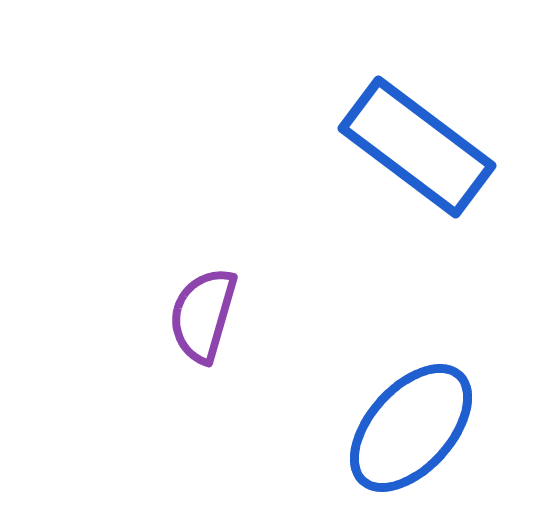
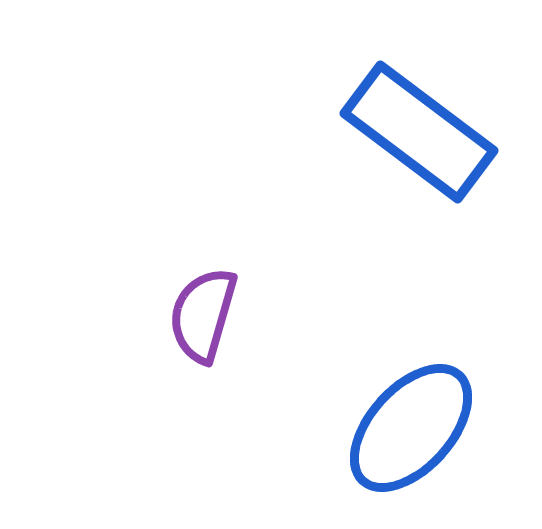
blue rectangle: moved 2 px right, 15 px up
